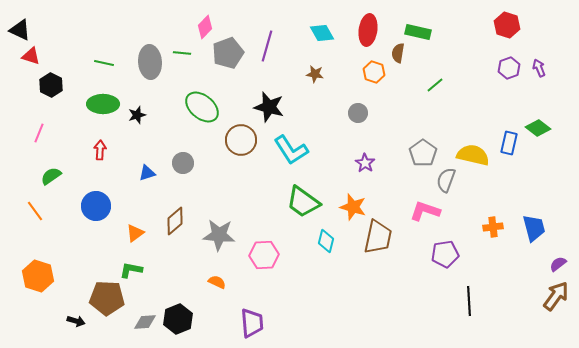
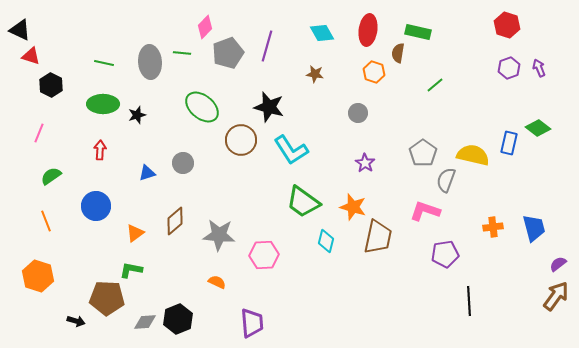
orange line at (35, 211): moved 11 px right, 10 px down; rotated 15 degrees clockwise
